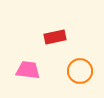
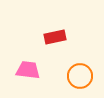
orange circle: moved 5 px down
